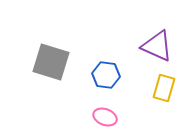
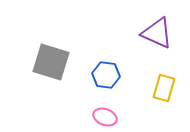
purple triangle: moved 13 px up
